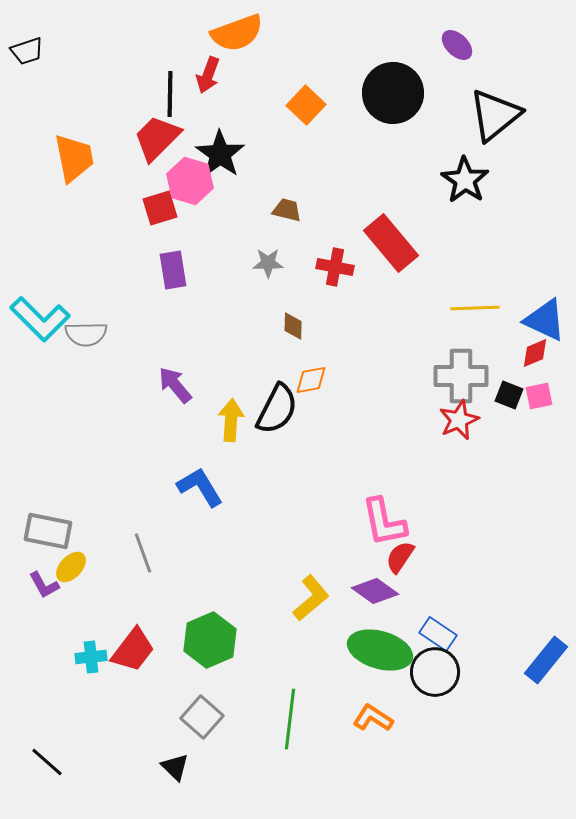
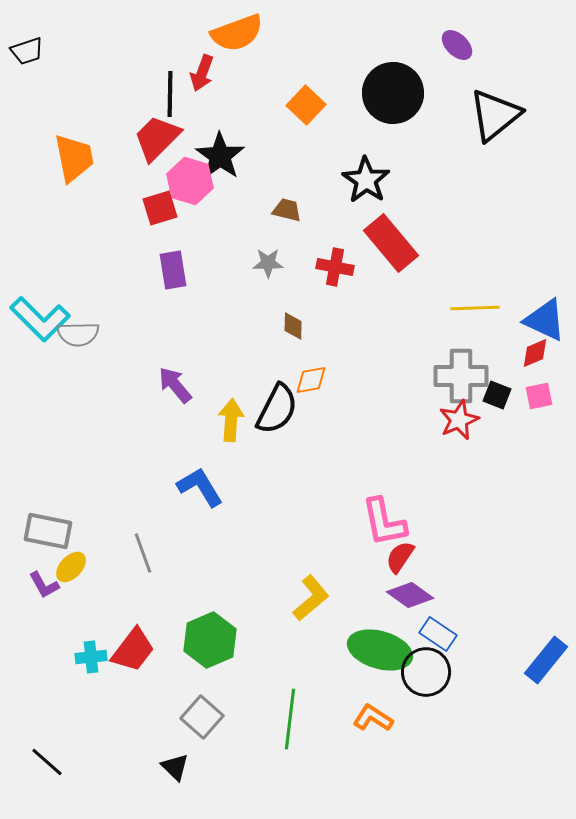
red arrow at (208, 75): moved 6 px left, 2 px up
black star at (220, 154): moved 2 px down
black star at (465, 180): moved 99 px left
gray semicircle at (86, 334): moved 8 px left
black square at (509, 395): moved 12 px left
purple diamond at (375, 591): moved 35 px right, 4 px down
black circle at (435, 672): moved 9 px left
